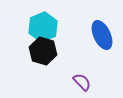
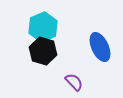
blue ellipse: moved 2 px left, 12 px down
purple semicircle: moved 8 px left
